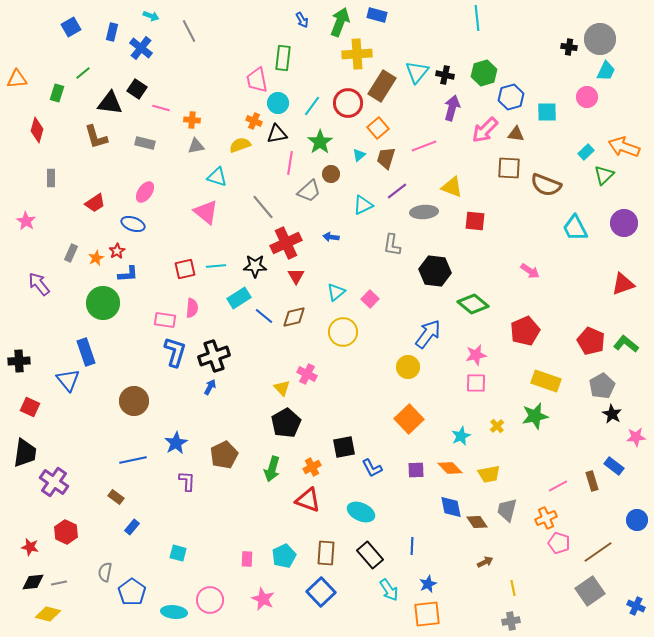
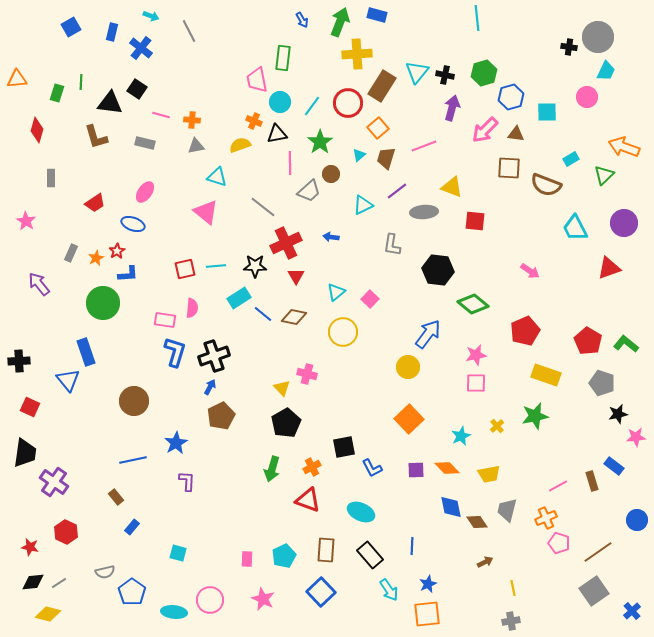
gray circle at (600, 39): moved 2 px left, 2 px up
green line at (83, 73): moved 2 px left, 9 px down; rotated 49 degrees counterclockwise
cyan circle at (278, 103): moved 2 px right, 1 px up
pink line at (161, 108): moved 7 px down
cyan rectangle at (586, 152): moved 15 px left, 7 px down; rotated 14 degrees clockwise
pink line at (290, 163): rotated 10 degrees counterclockwise
gray line at (263, 207): rotated 12 degrees counterclockwise
black hexagon at (435, 271): moved 3 px right, 1 px up
red triangle at (623, 284): moved 14 px left, 16 px up
blue line at (264, 316): moved 1 px left, 2 px up
brown diamond at (294, 317): rotated 25 degrees clockwise
red pentagon at (591, 341): moved 3 px left; rotated 8 degrees clockwise
pink cross at (307, 374): rotated 12 degrees counterclockwise
yellow rectangle at (546, 381): moved 6 px up
gray pentagon at (602, 386): moved 3 px up; rotated 25 degrees counterclockwise
black star at (612, 414): moved 6 px right; rotated 30 degrees clockwise
brown pentagon at (224, 455): moved 3 px left, 39 px up
orange diamond at (450, 468): moved 3 px left
brown rectangle at (116, 497): rotated 14 degrees clockwise
brown rectangle at (326, 553): moved 3 px up
gray semicircle at (105, 572): rotated 114 degrees counterclockwise
gray line at (59, 583): rotated 21 degrees counterclockwise
gray square at (590, 591): moved 4 px right
blue cross at (636, 606): moved 4 px left, 5 px down; rotated 24 degrees clockwise
